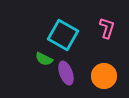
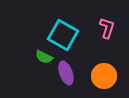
green semicircle: moved 2 px up
